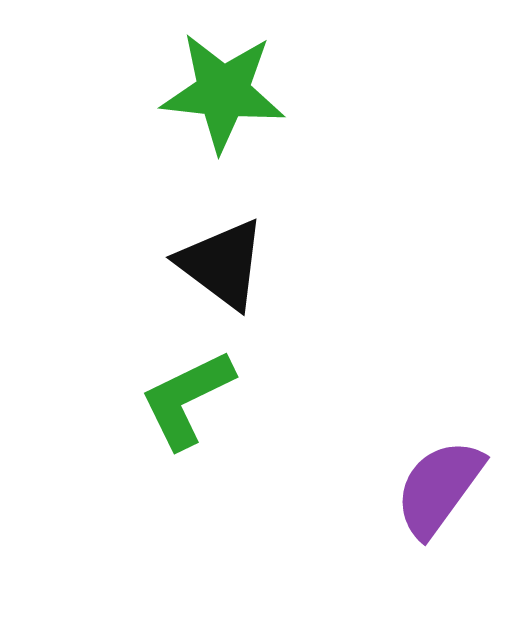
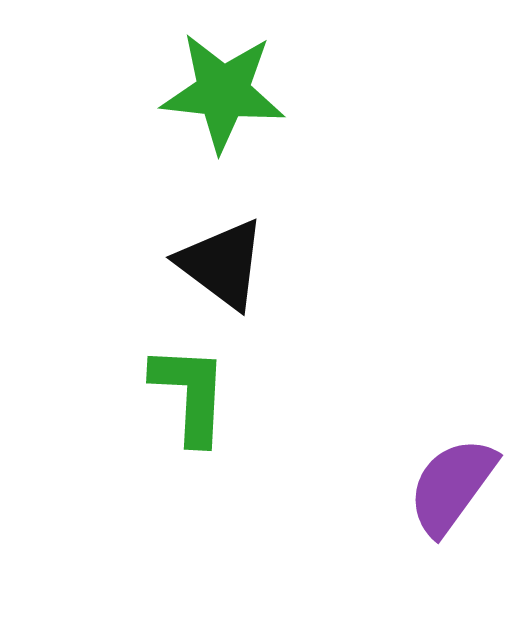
green L-shape: moved 3 px right, 5 px up; rotated 119 degrees clockwise
purple semicircle: moved 13 px right, 2 px up
